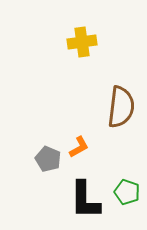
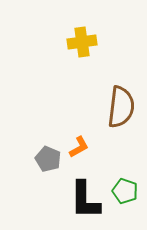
green pentagon: moved 2 px left, 1 px up
